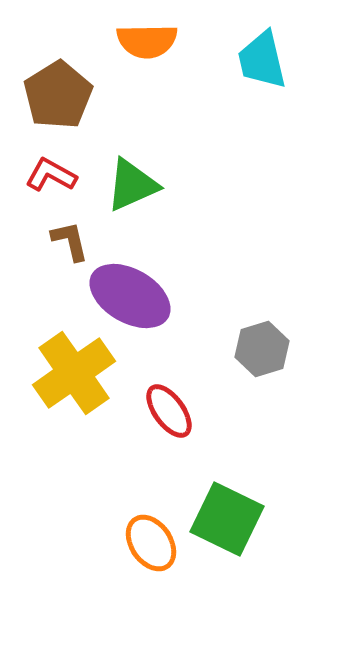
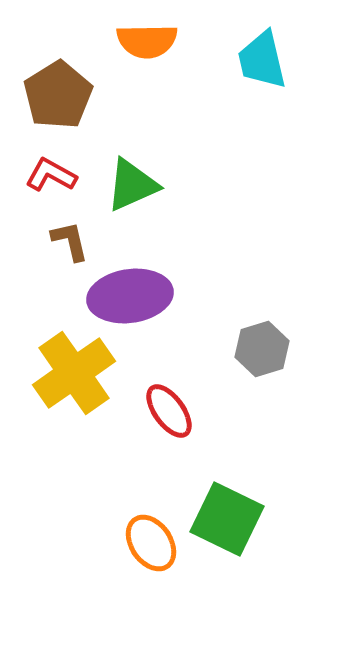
purple ellipse: rotated 38 degrees counterclockwise
